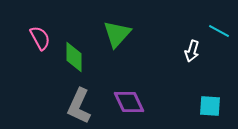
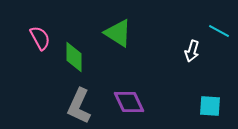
green triangle: moved 1 px right, 1 px up; rotated 40 degrees counterclockwise
